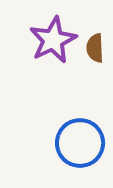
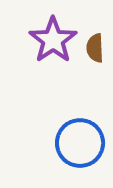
purple star: rotated 9 degrees counterclockwise
